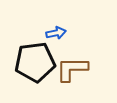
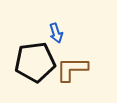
blue arrow: rotated 84 degrees clockwise
